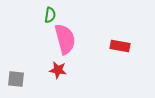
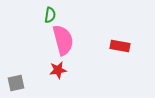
pink semicircle: moved 2 px left, 1 px down
red star: rotated 18 degrees counterclockwise
gray square: moved 4 px down; rotated 18 degrees counterclockwise
